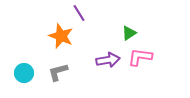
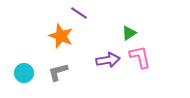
purple line: rotated 24 degrees counterclockwise
pink L-shape: rotated 70 degrees clockwise
